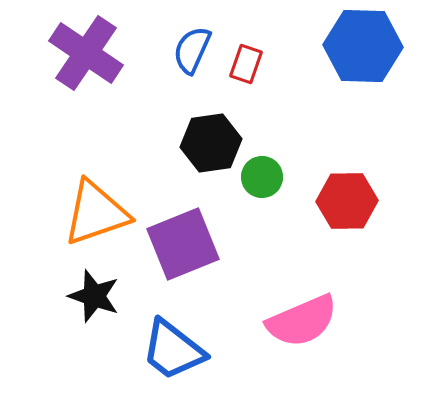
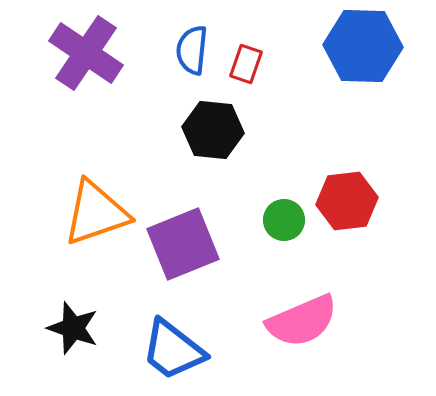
blue semicircle: rotated 18 degrees counterclockwise
black hexagon: moved 2 px right, 13 px up; rotated 14 degrees clockwise
green circle: moved 22 px right, 43 px down
red hexagon: rotated 6 degrees counterclockwise
black star: moved 21 px left, 32 px down
